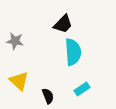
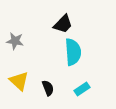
black semicircle: moved 8 px up
